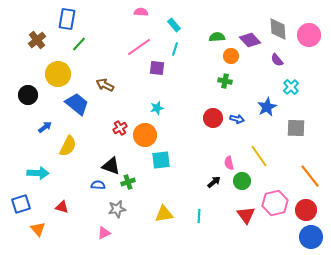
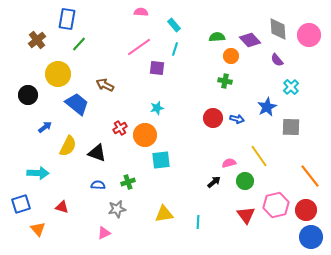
gray square at (296, 128): moved 5 px left, 1 px up
pink semicircle at (229, 163): rotated 88 degrees clockwise
black triangle at (111, 166): moved 14 px left, 13 px up
green circle at (242, 181): moved 3 px right
pink hexagon at (275, 203): moved 1 px right, 2 px down
cyan line at (199, 216): moved 1 px left, 6 px down
